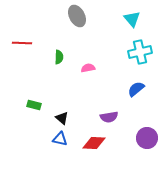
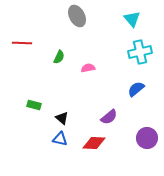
green semicircle: rotated 24 degrees clockwise
purple semicircle: rotated 30 degrees counterclockwise
